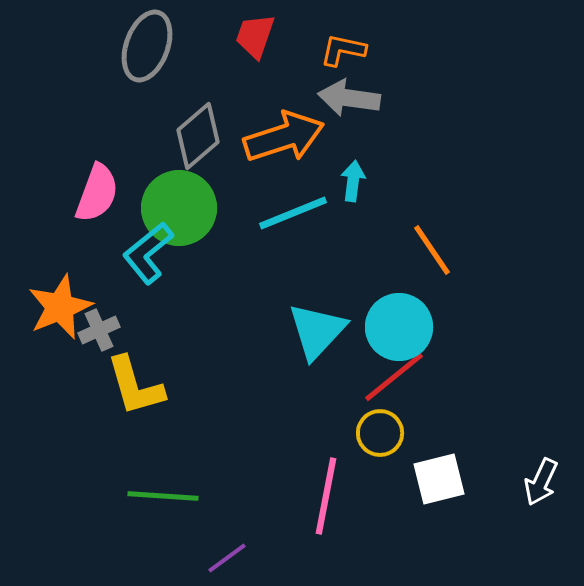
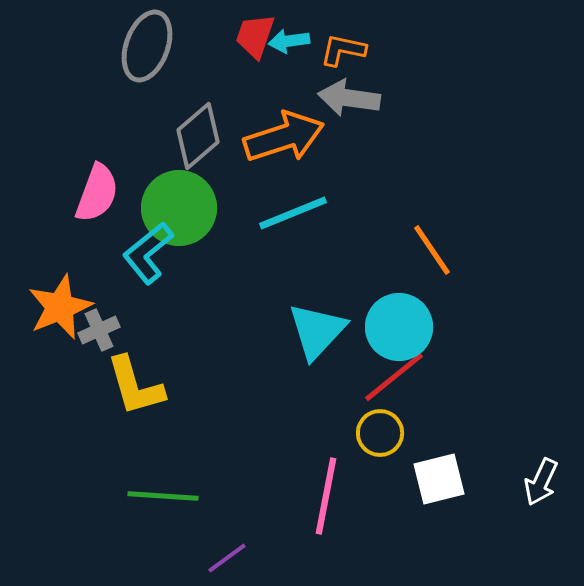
cyan arrow: moved 64 px left, 140 px up; rotated 105 degrees counterclockwise
